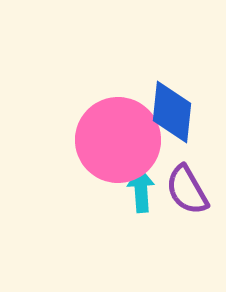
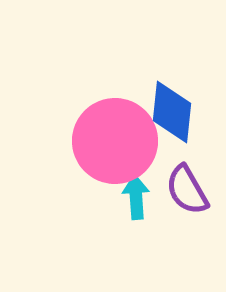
pink circle: moved 3 px left, 1 px down
cyan arrow: moved 5 px left, 7 px down
